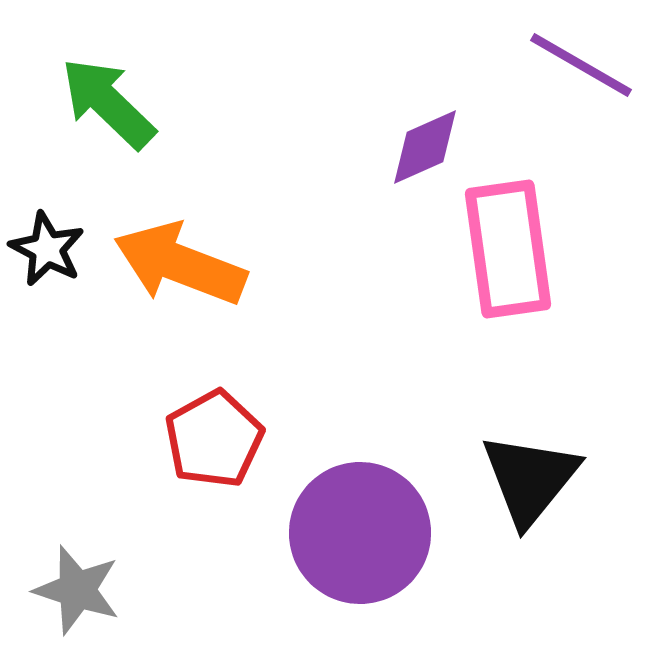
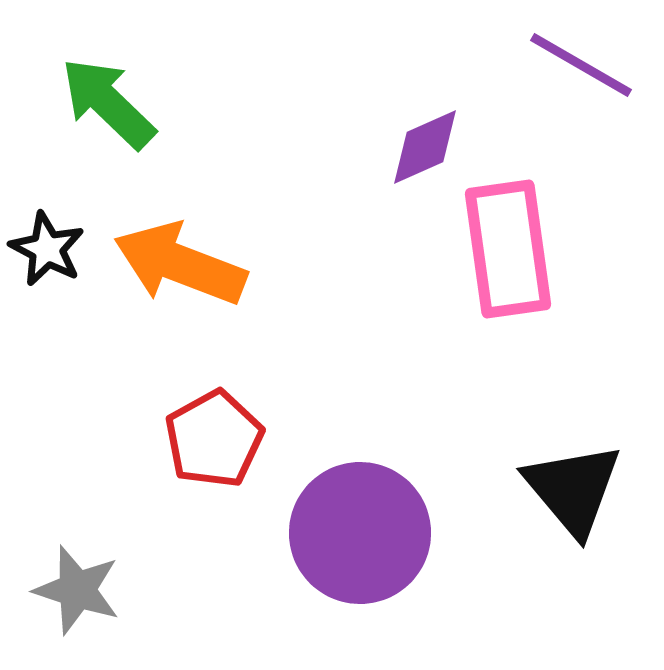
black triangle: moved 43 px right, 10 px down; rotated 19 degrees counterclockwise
